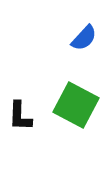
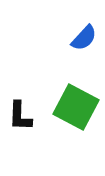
green square: moved 2 px down
